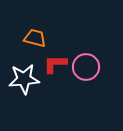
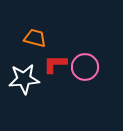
pink circle: moved 1 px left
